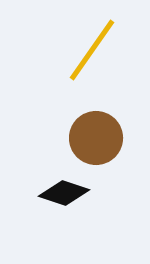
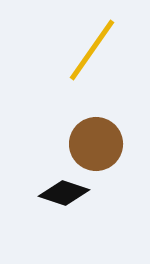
brown circle: moved 6 px down
